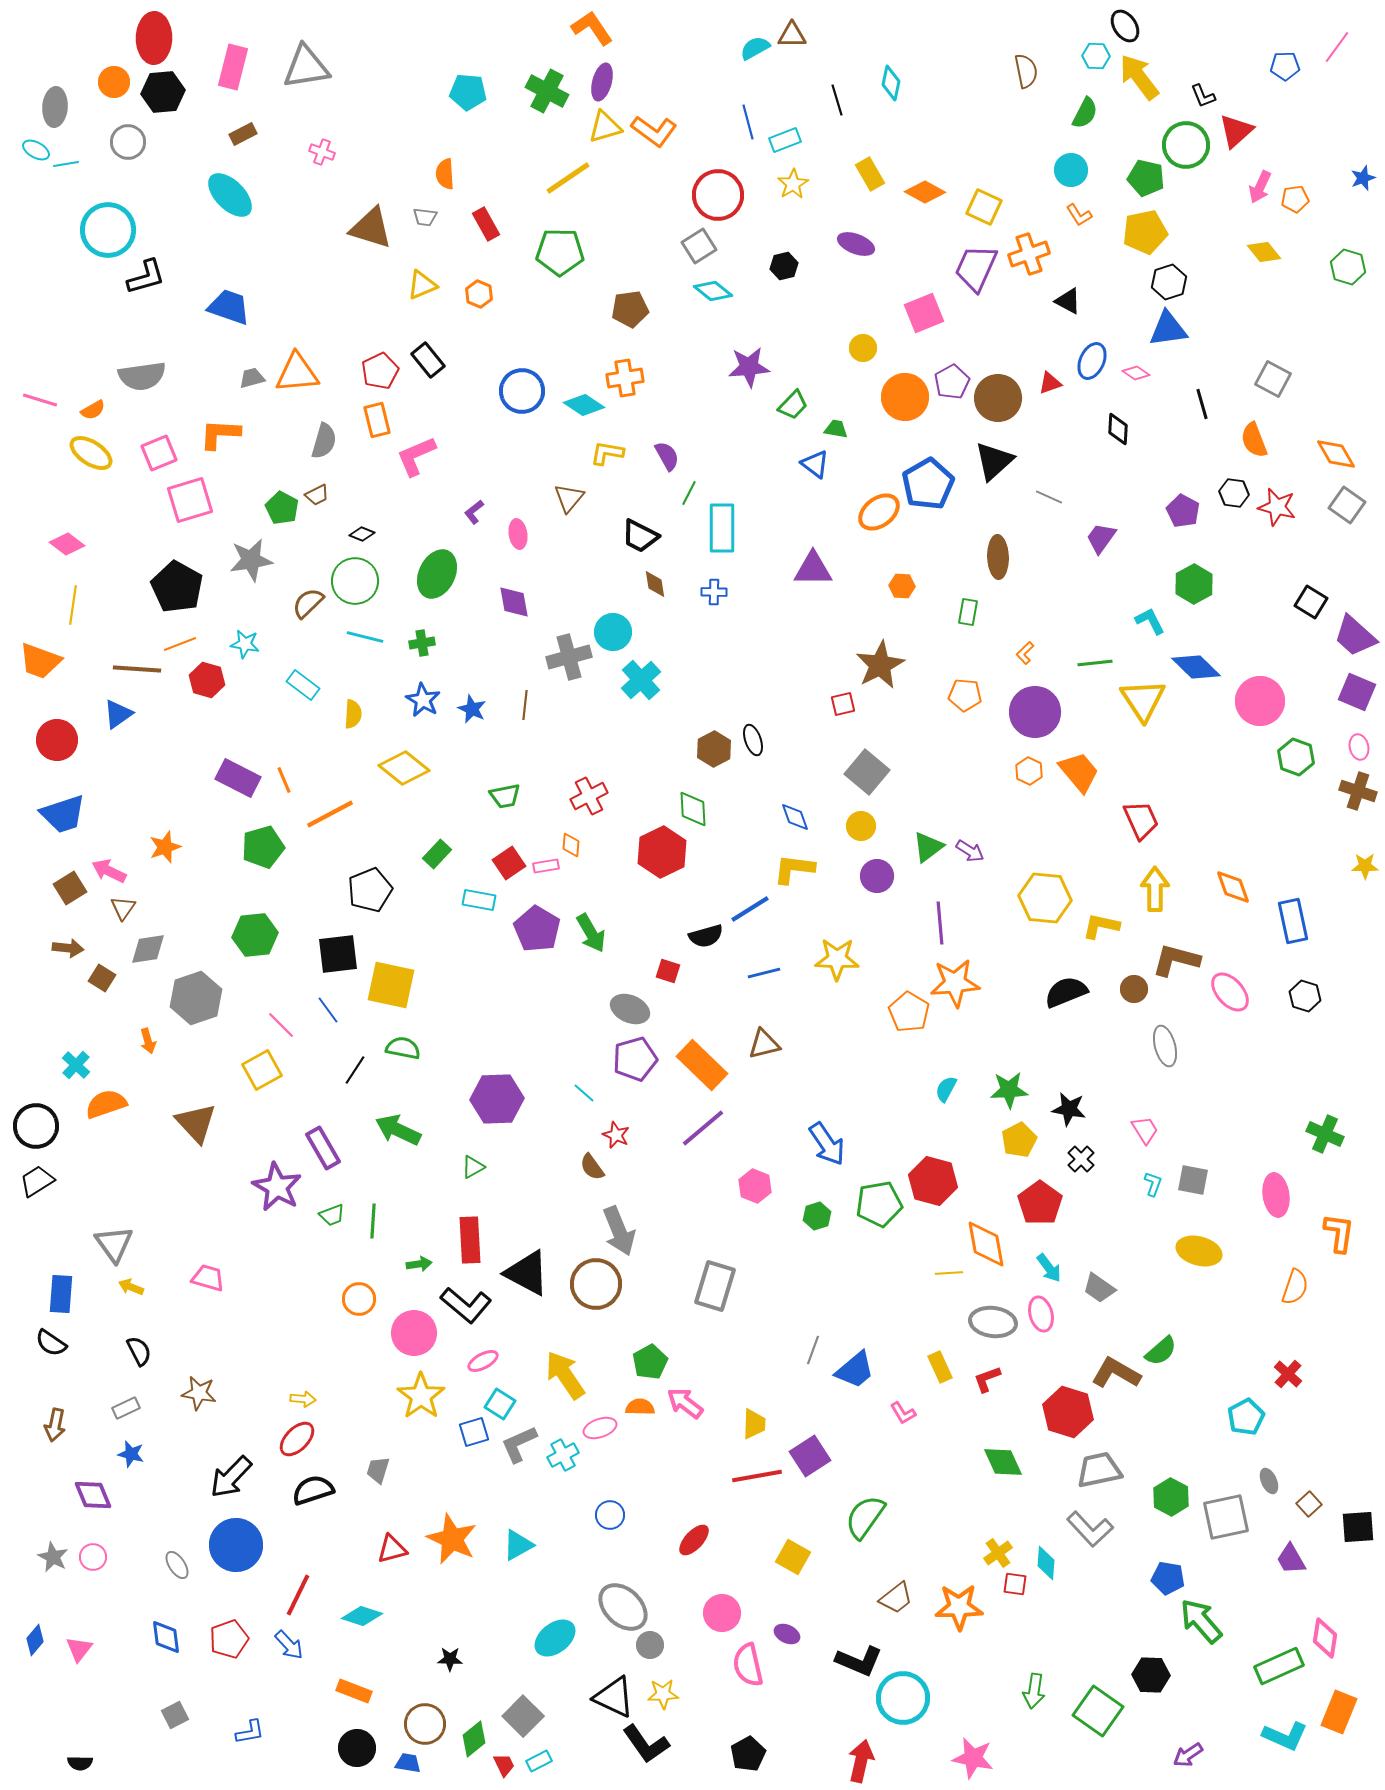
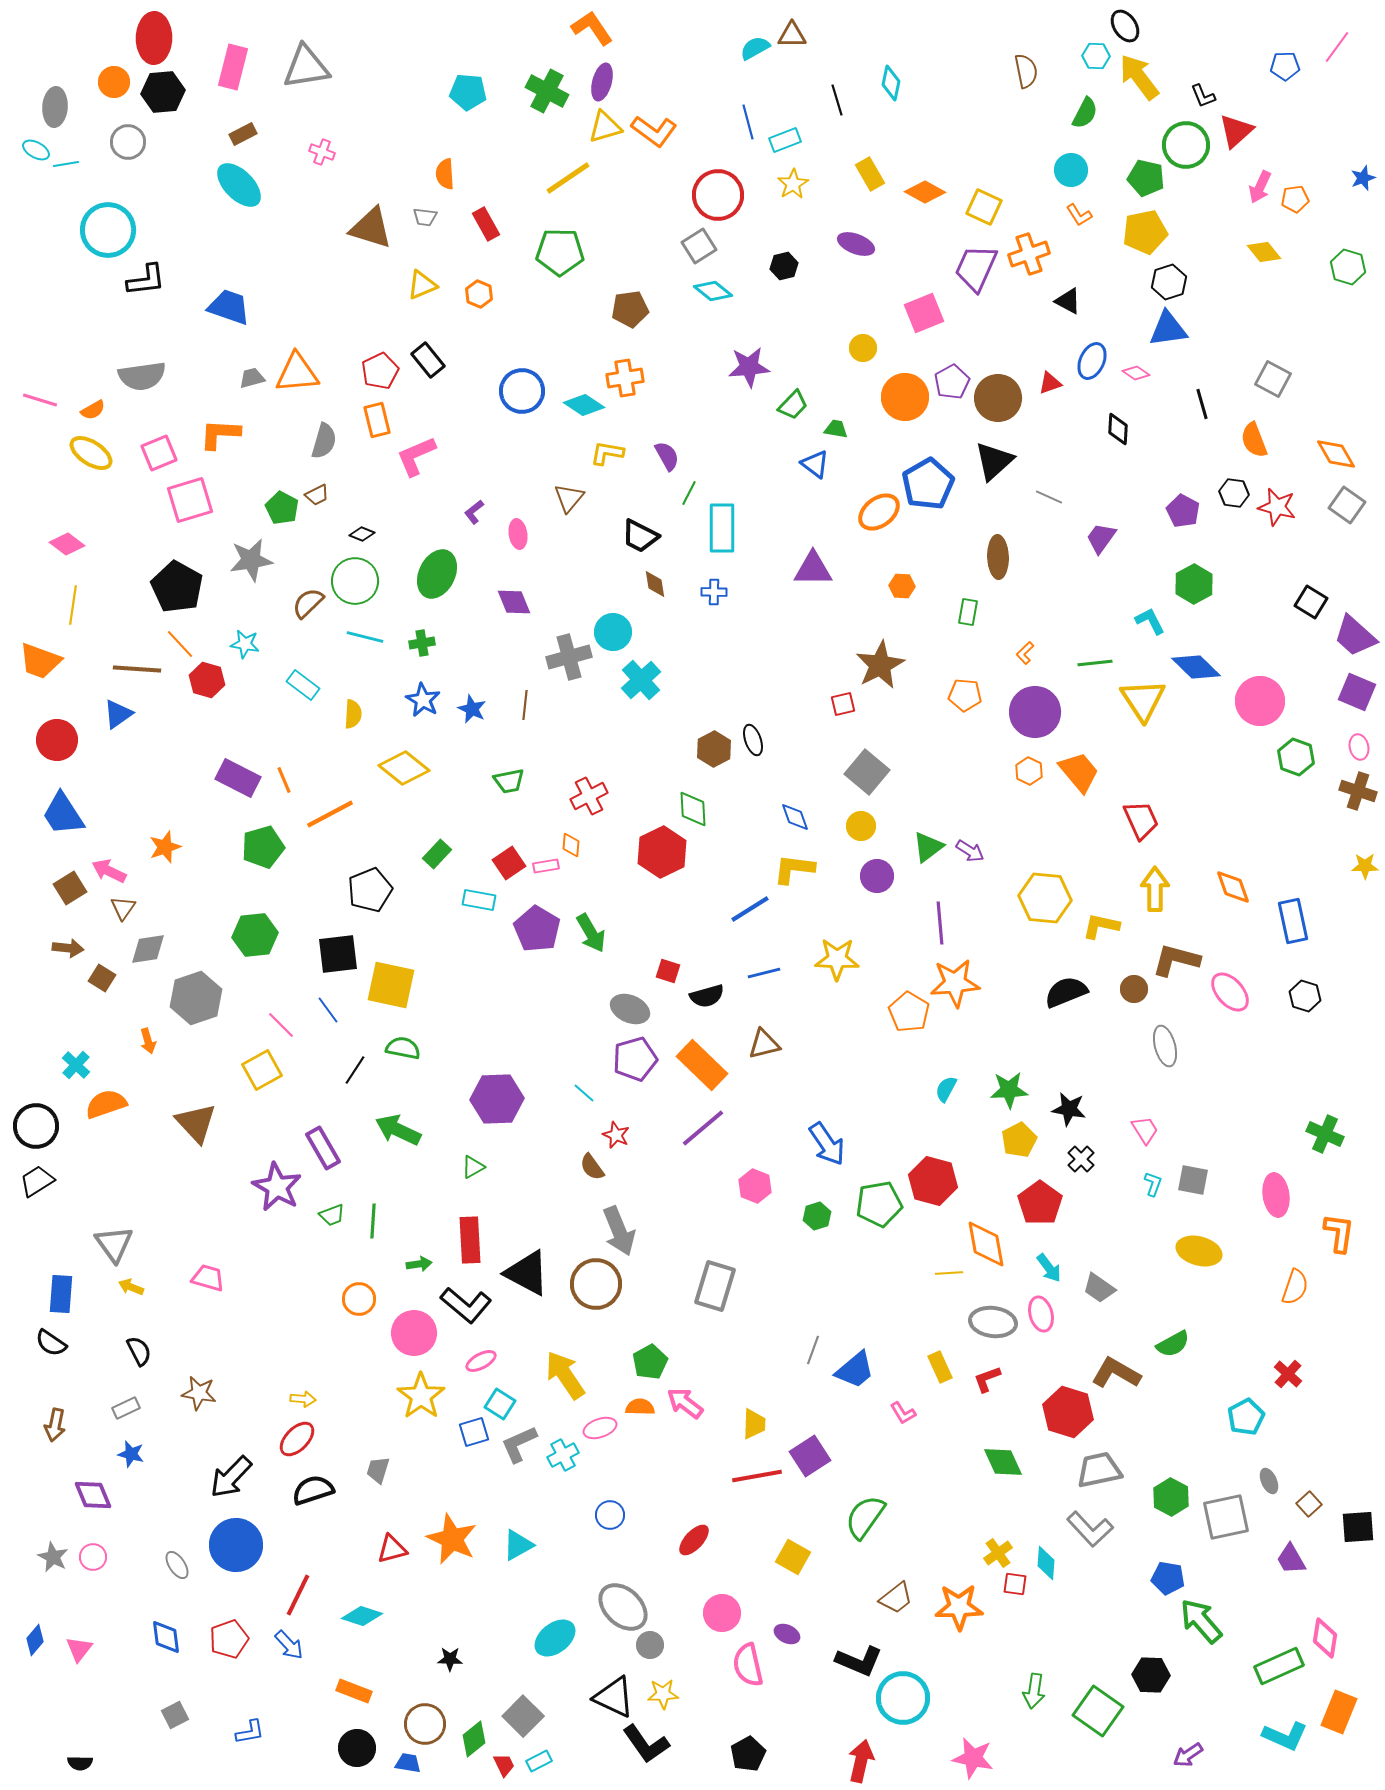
cyan ellipse at (230, 195): moved 9 px right, 10 px up
black L-shape at (146, 277): moved 3 px down; rotated 9 degrees clockwise
purple diamond at (514, 602): rotated 12 degrees counterclockwise
orange line at (180, 644): rotated 68 degrees clockwise
green trapezoid at (505, 796): moved 4 px right, 15 px up
blue trapezoid at (63, 814): rotated 75 degrees clockwise
black semicircle at (706, 936): moved 1 px right, 60 px down
green semicircle at (1161, 1351): moved 12 px right, 7 px up; rotated 12 degrees clockwise
pink ellipse at (483, 1361): moved 2 px left
